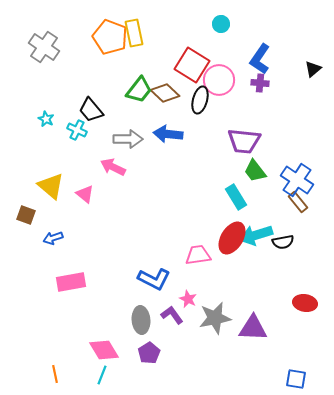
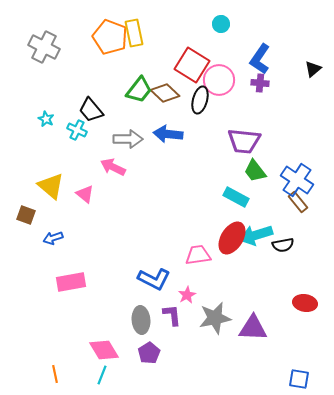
gray cross at (44, 47): rotated 8 degrees counterclockwise
cyan rectangle at (236, 197): rotated 30 degrees counterclockwise
black semicircle at (283, 242): moved 3 px down
pink star at (188, 299): moved 1 px left, 4 px up; rotated 18 degrees clockwise
purple L-shape at (172, 315): rotated 30 degrees clockwise
blue square at (296, 379): moved 3 px right
